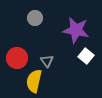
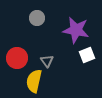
gray circle: moved 2 px right
white square: moved 1 px right, 1 px up; rotated 28 degrees clockwise
